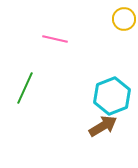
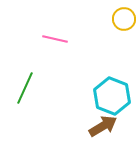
cyan hexagon: rotated 18 degrees counterclockwise
